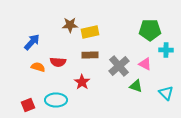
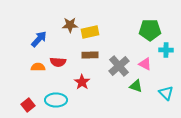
blue arrow: moved 7 px right, 3 px up
orange semicircle: rotated 16 degrees counterclockwise
red square: rotated 16 degrees counterclockwise
